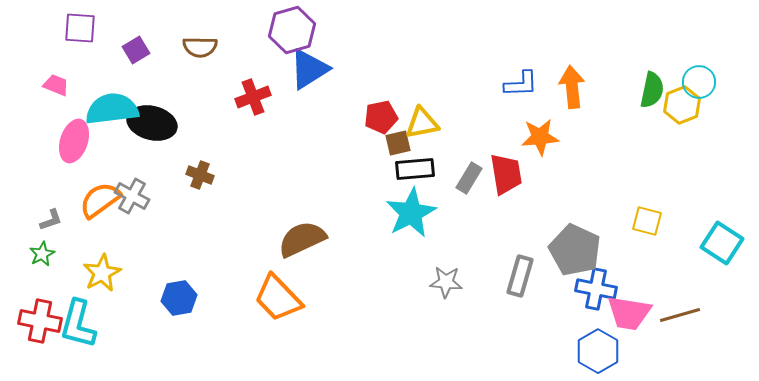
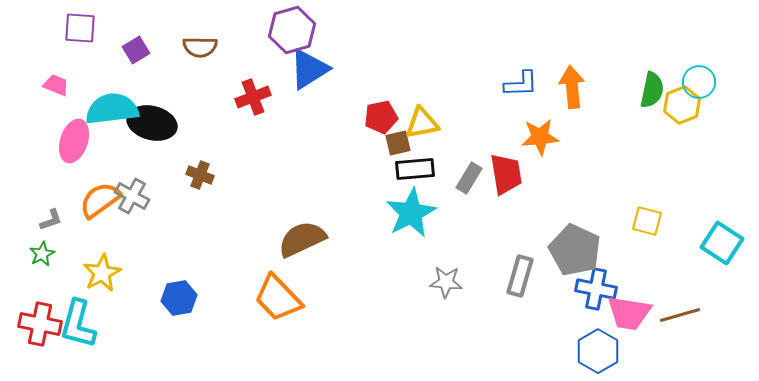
red cross at (40, 321): moved 3 px down
